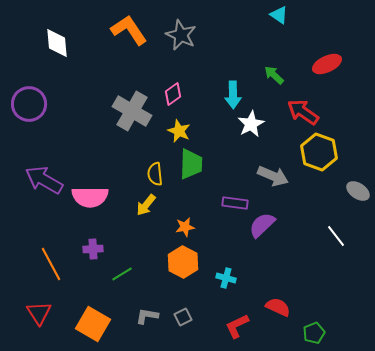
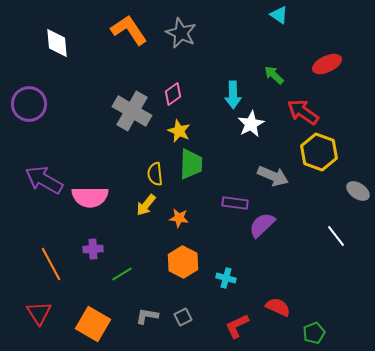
gray star: moved 2 px up
orange star: moved 6 px left, 9 px up; rotated 18 degrees clockwise
